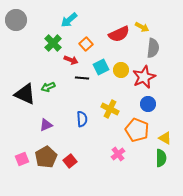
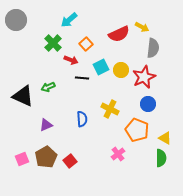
black triangle: moved 2 px left, 2 px down
